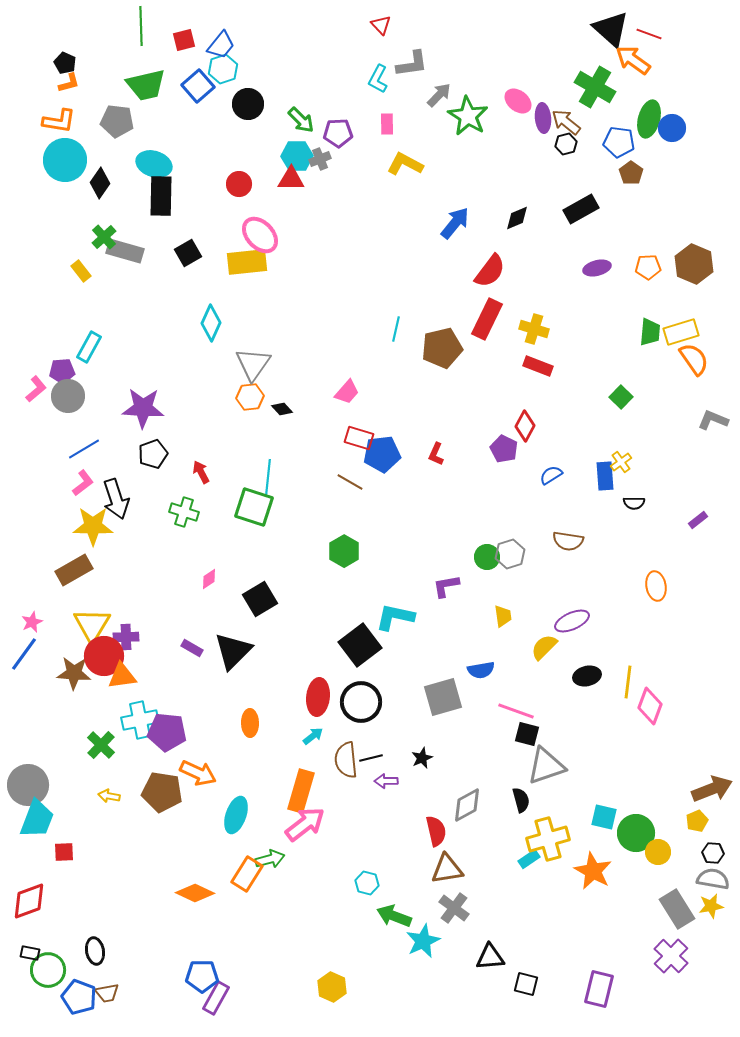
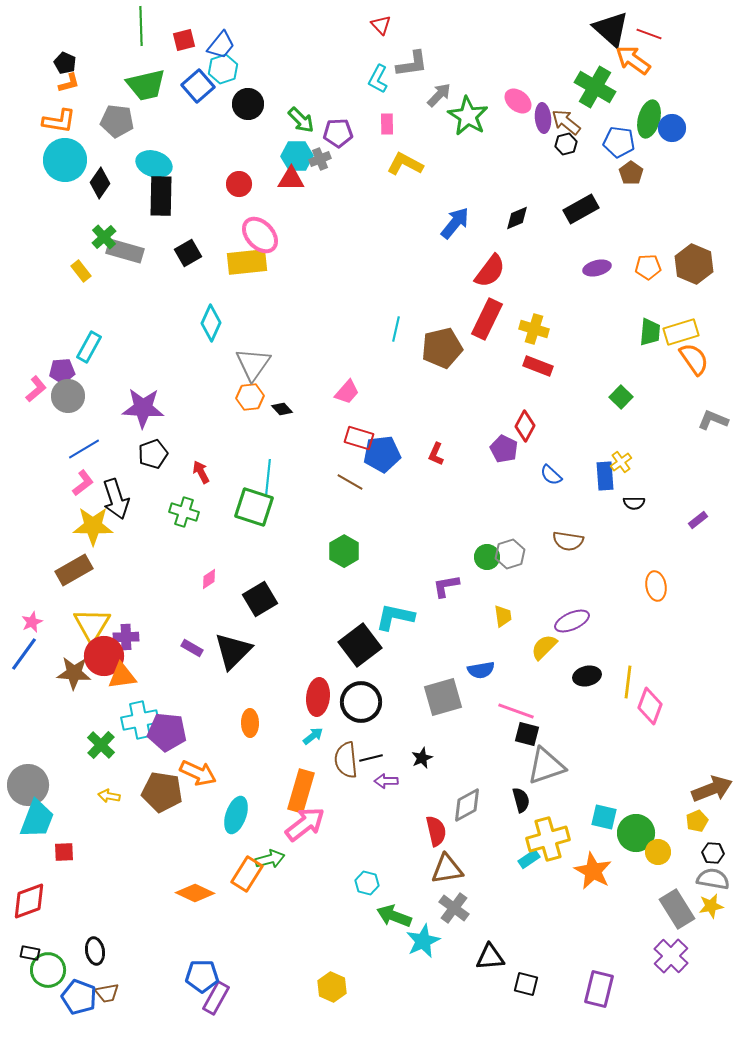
blue semicircle at (551, 475): rotated 105 degrees counterclockwise
